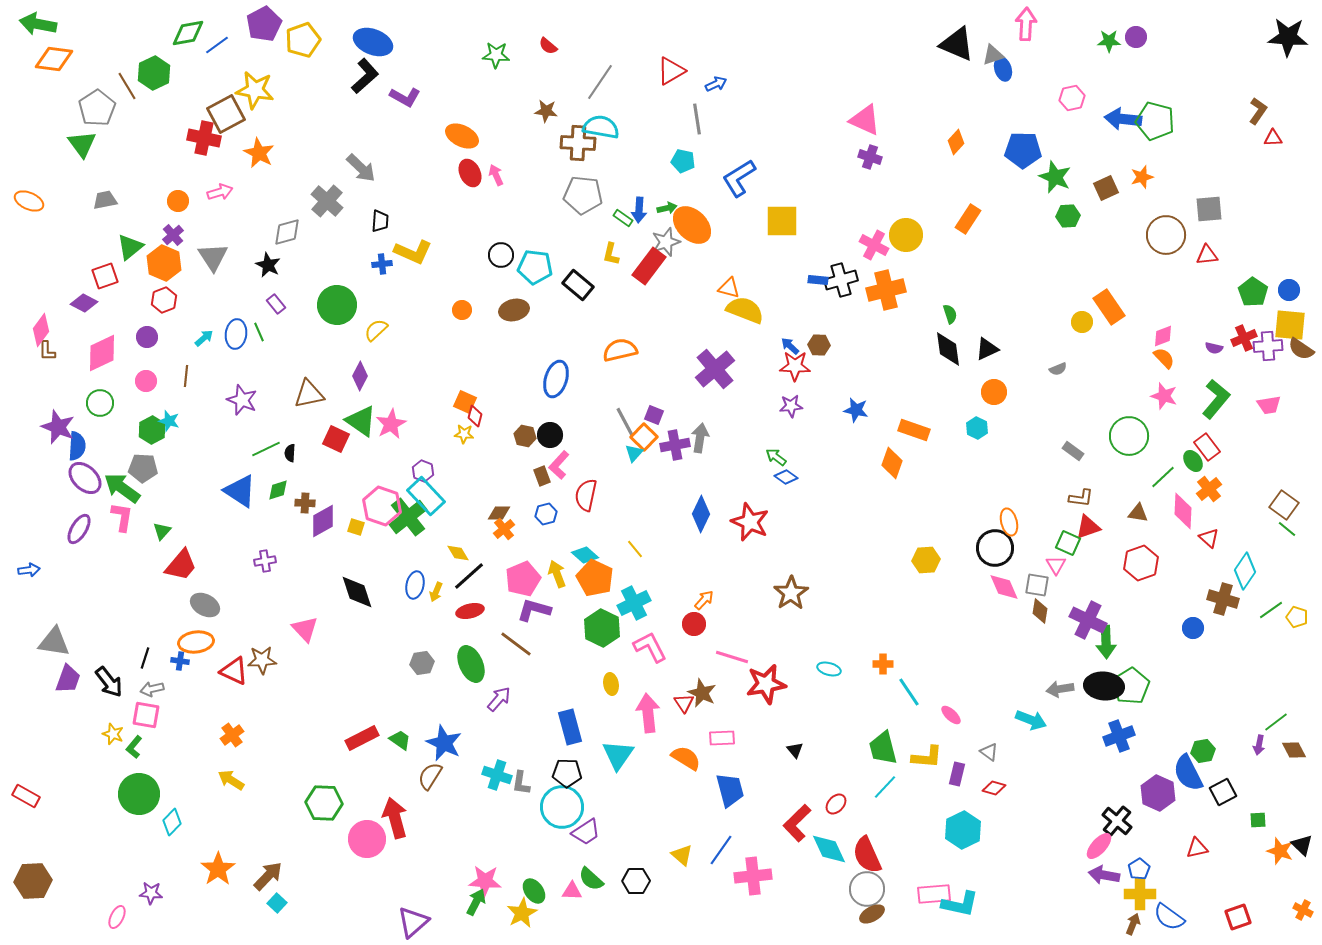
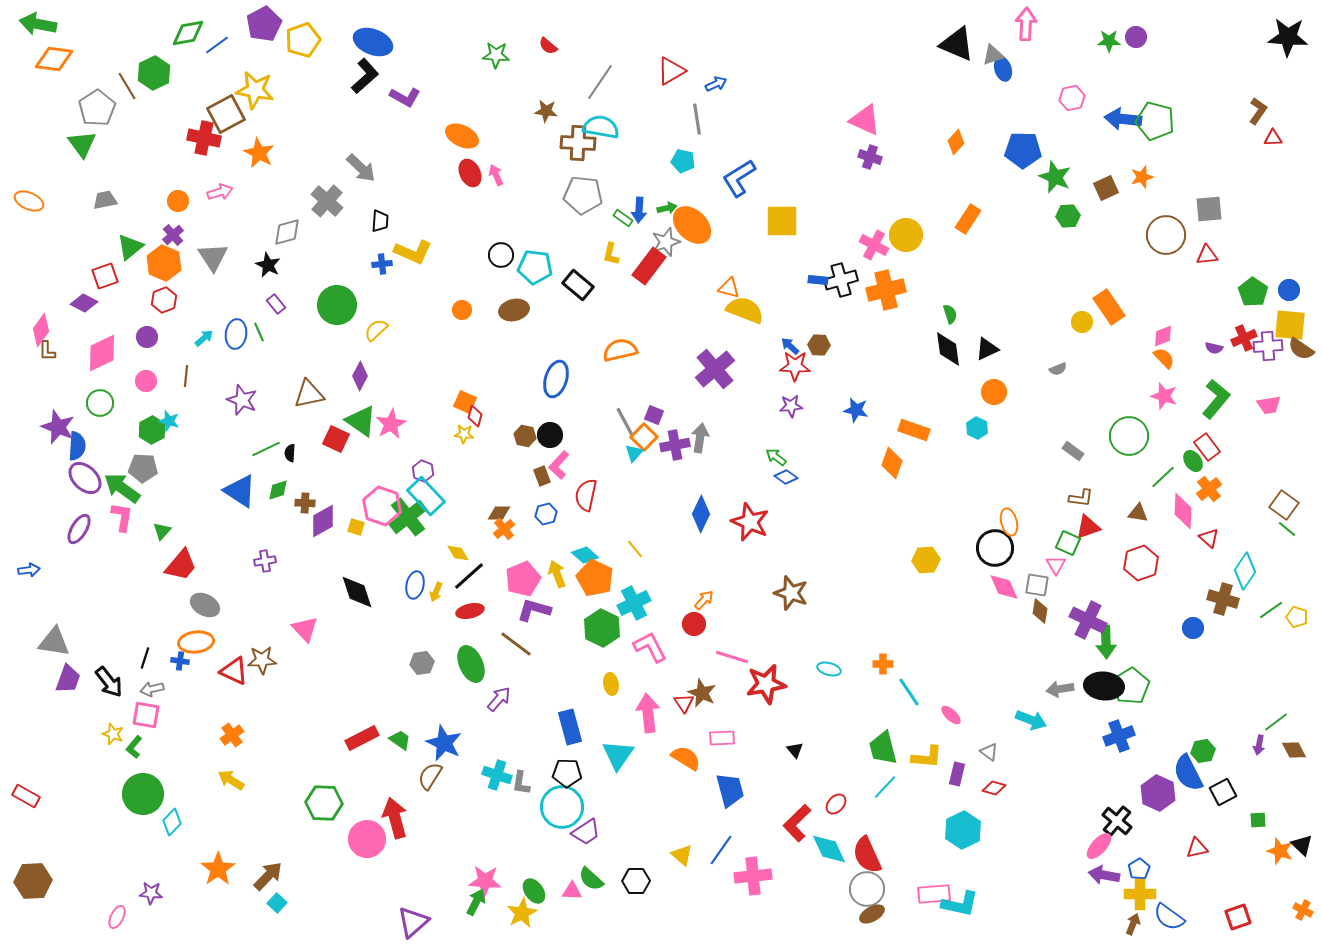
brown star at (791, 593): rotated 20 degrees counterclockwise
green circle at (139, 794): moved 4 px right
